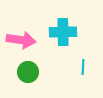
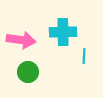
cyan line: moved 1 px right, 11 px up
